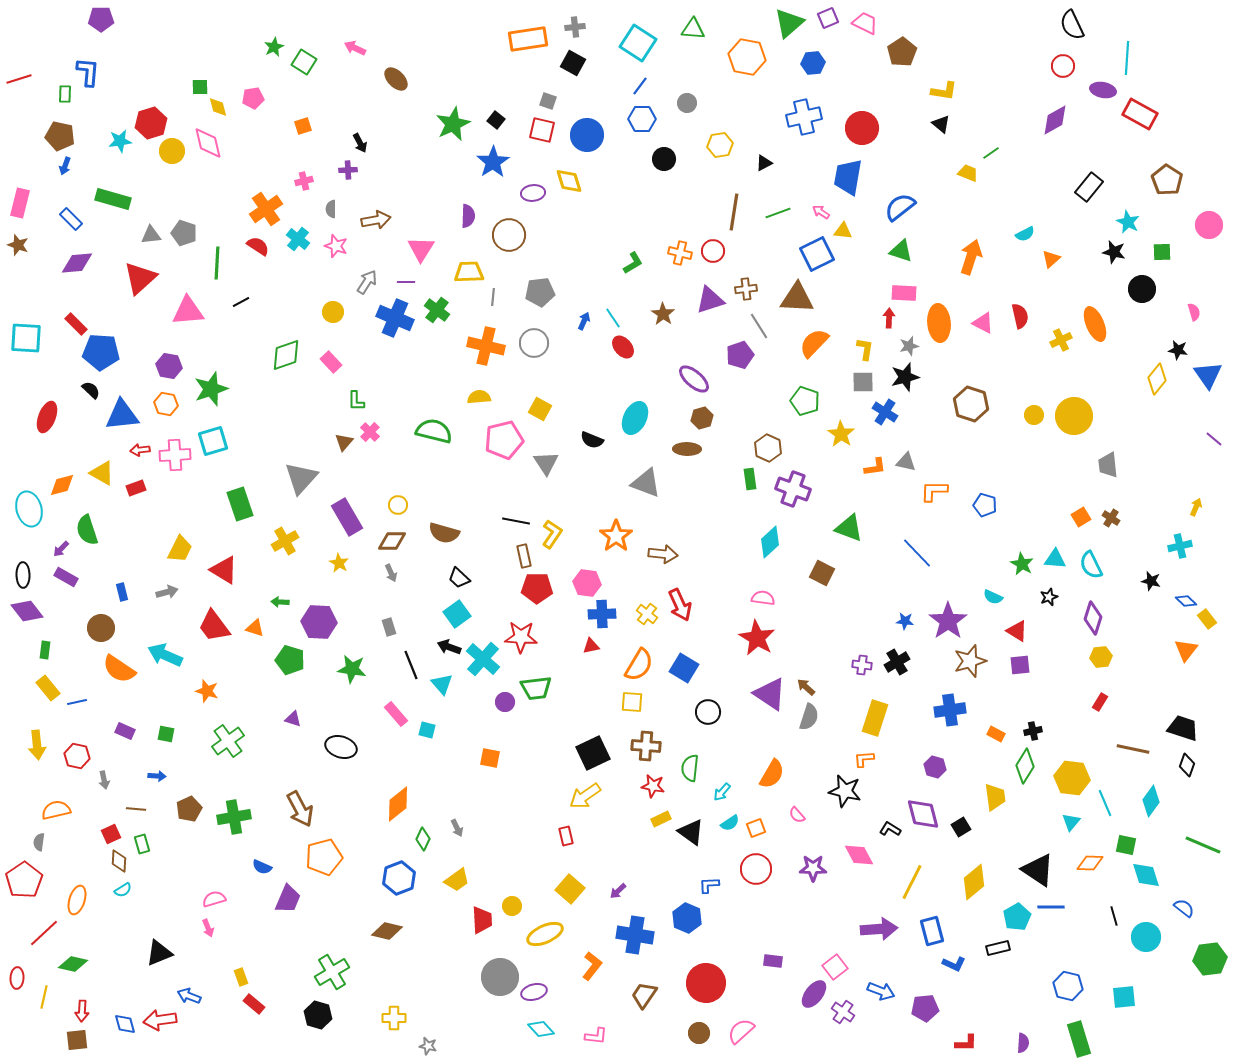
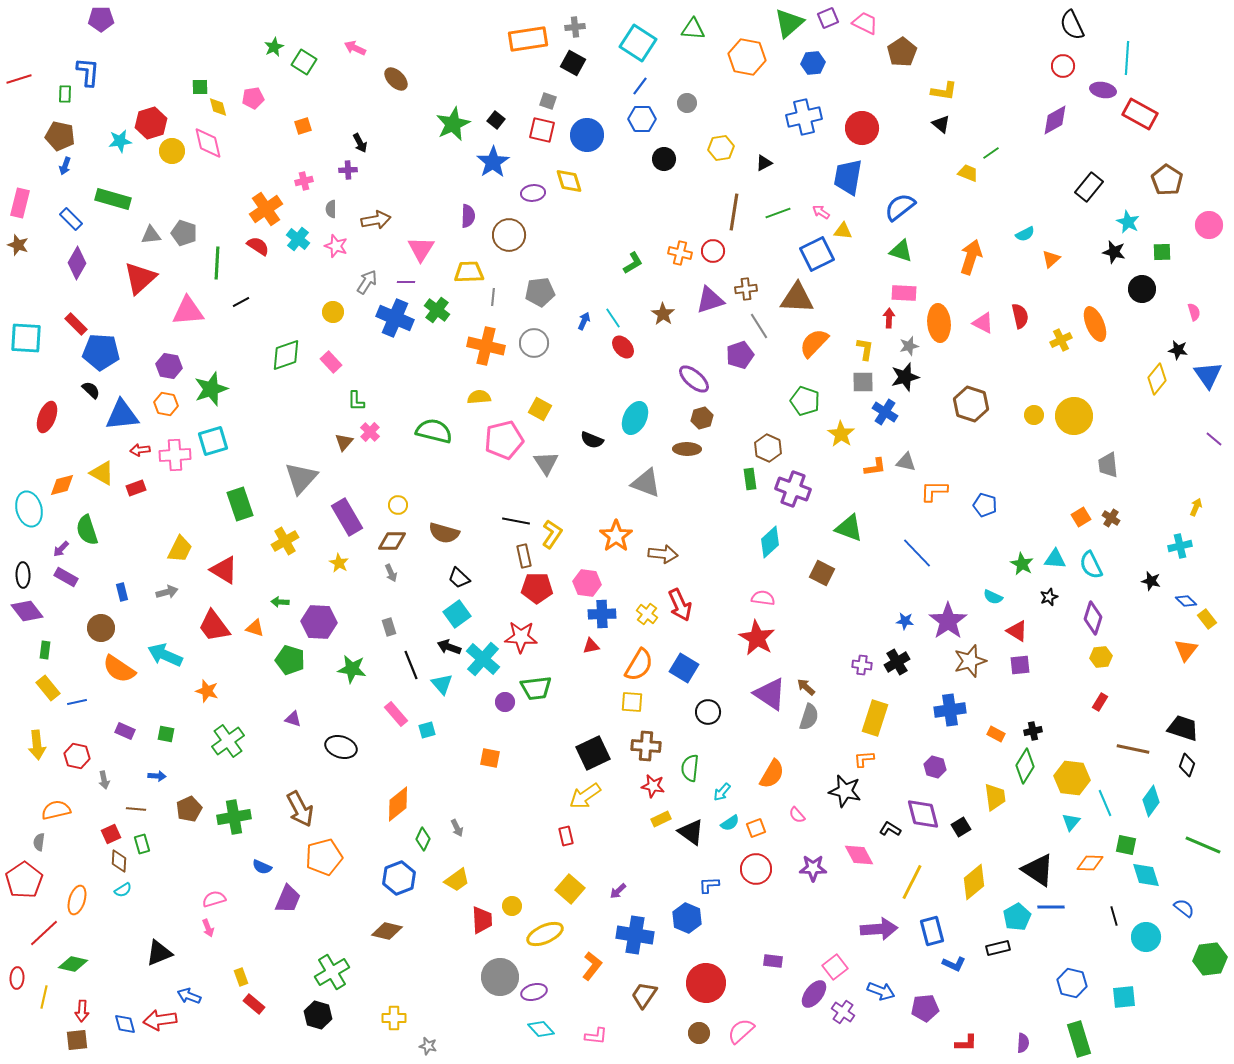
yellow hexagon at (720, 145): moved 1 px right, 3 px down
purple diamond at (77, 263): rotated 56 degrees counterclockwise
cyan square at (427, 730): rotated 30 degrees counterclockwise
blue hexagon at (1068, 986): moved 4 px right, 3 px up
